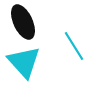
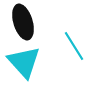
black ellipse: rotated 8 degrees clockwise
